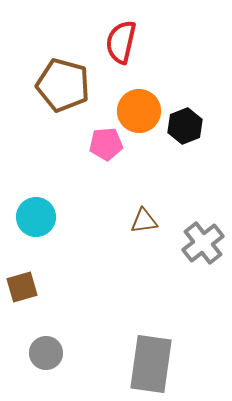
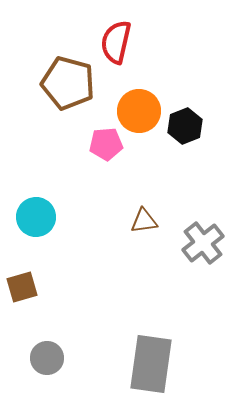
red semicircle: moved 5 px left
brown pentagon: moved 5 px right, 2 px up
gray circle: moved 1 px right, 5 px down
